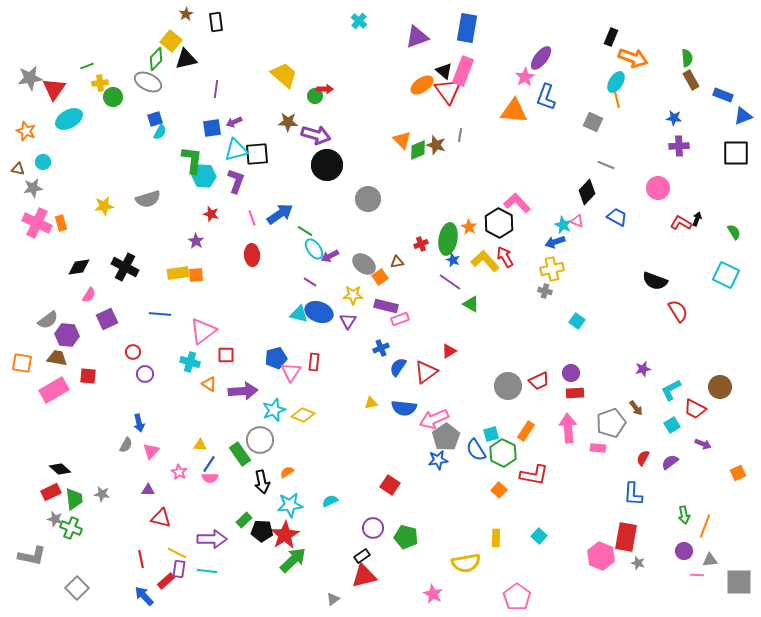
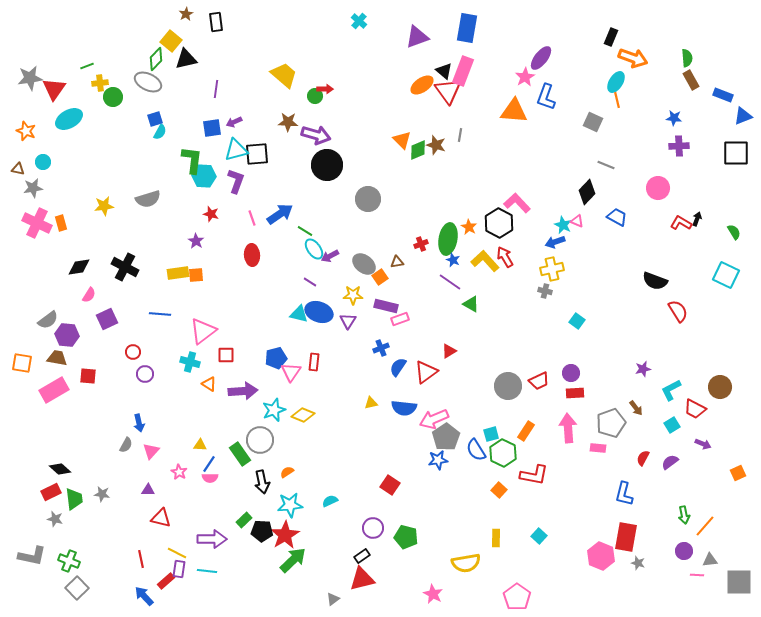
blue L-shape at (633, 494): moved 9 px left; rotated 10 degrees clockwise
orange line at (705, 526): rotated 20 degrees clockwise
green cross at (71, 528): moved 2 px left, 33 px down
red triangle at (364, 576): moved 2 px left, 3 px down
